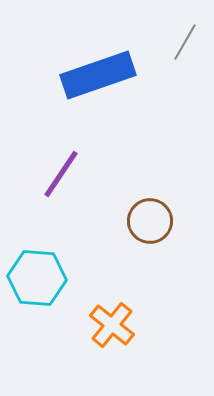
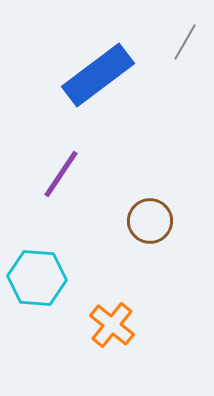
blue rectangle: rotated 18 degrees counterclockwise
